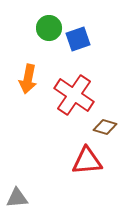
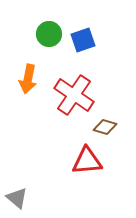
green circle: moved 6 px down
blue square: moved 5 px right, 1 px down
gray triangle: rotated 45 degrees clockwise
